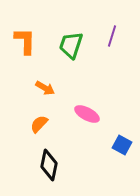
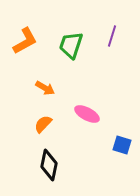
orange L-shape: rotated 60 degrees clockwise
orange semicircle: moved 4 px right
blue square: rotated 12 degrees counterclockwise
